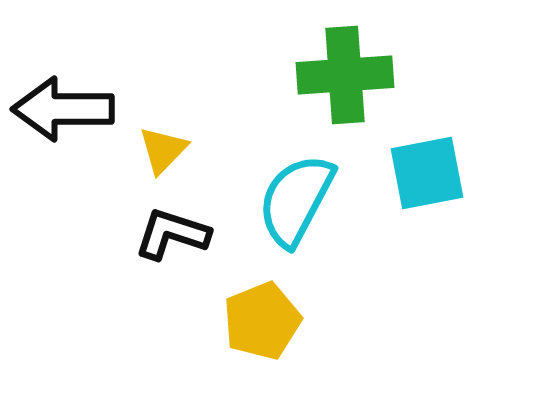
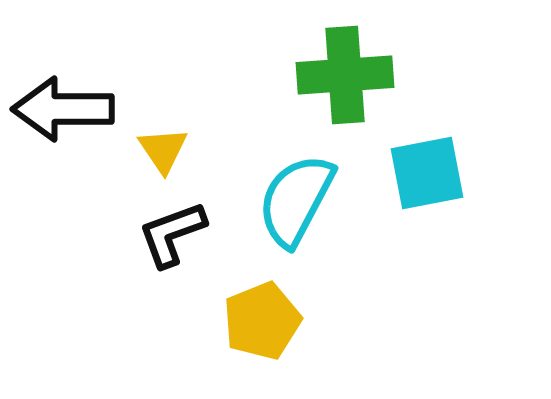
yellow triangle: rotated 18 degrees counterclockwise
black L-shape: rotated 38 degrees counterclockwise
